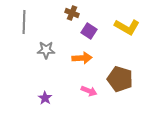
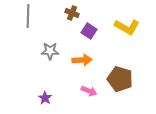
gray line: moved 4 px right, 6 px up
gray star: moved 4 px right, 1 px down
orange arrow: moved 2 px down
